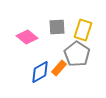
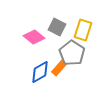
gray square: rotated 30 degrees clockwise
pink diamond: moved 7 px right
gray pentagon: moved 5 px left, 1 px up
